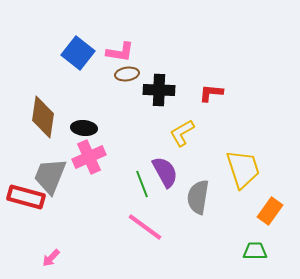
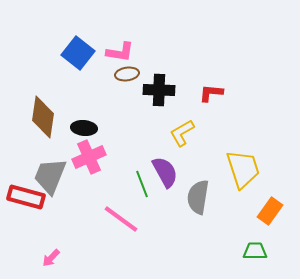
pink line: moved 24 px left, 8 px up
